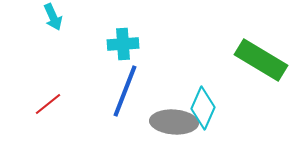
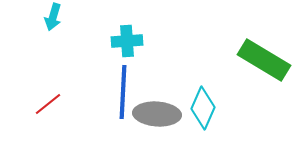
cyan arrow: rotated 40 degrees clockwise
cyan cross: moved 4 px right, 3 px up
green rectangle: moved 3 px right
blue line: moved 2 px left, 1 px down; rotated 18 degrees counterclockwise
gray ellipse: moved 17 px left, 8 px up
